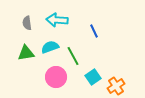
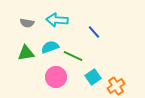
gray semicircle: rotated 72 degrees counterclockwise
blue line: moved 1 px down; rotated 16 degrees counterclockwise
green line: rotated 36 degrees counterclockwise
